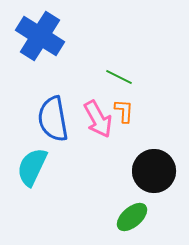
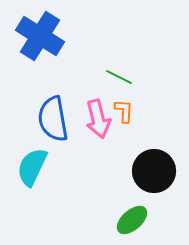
pink arrow: rotated 15 degrees clockwise
green ellipse: moved 3 px down
